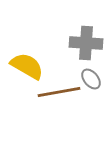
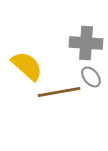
yellow semicircle: rotated 12 degrees clockwise
gray ellipse: moved 2 px up
